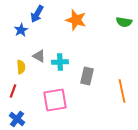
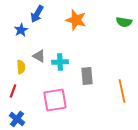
gray rectangle: rotated 18 degrees counterclockwise
